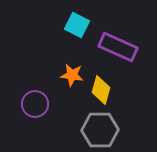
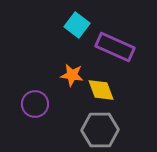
cyan square: rotated 10 degrees clockwise
purple rectangle: moved 3 px left
yellow diamond: rotated 36 degrees counterclockwise
